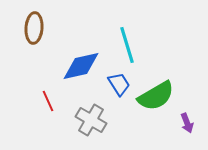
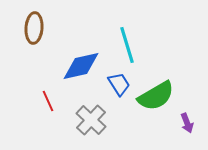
gray cross: rotated 12 degrees clockwise
